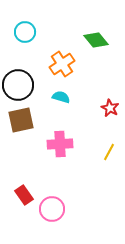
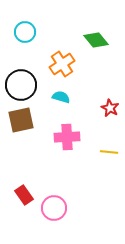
black circle: moved 3 px right
pink cross: moved 7 px right, 7 px up
yellow line: rotated 66 degrees clockwise
pink circle: moved 2 px right, 1 px up
